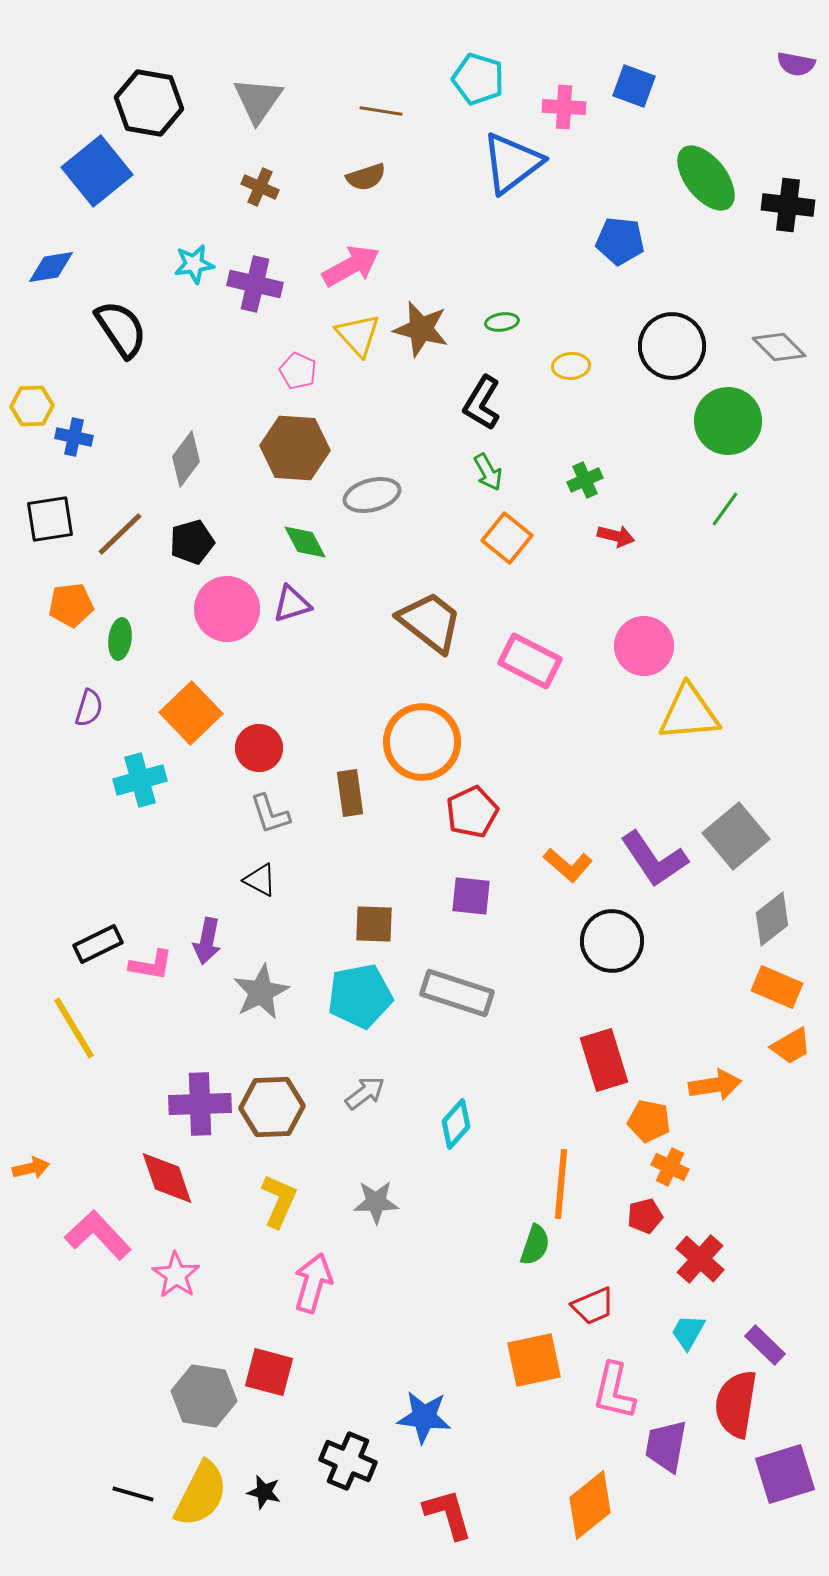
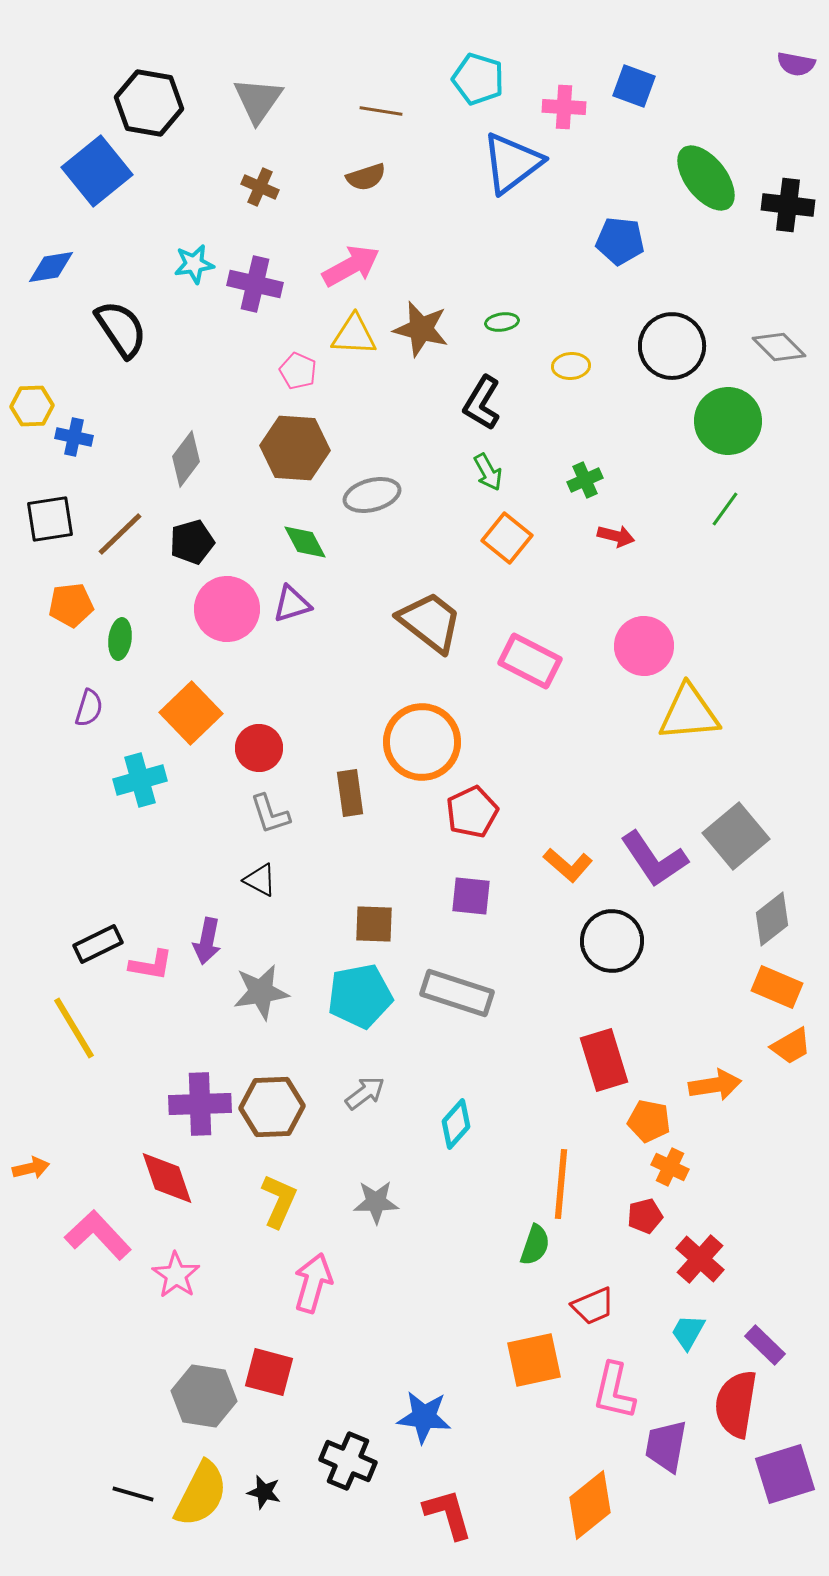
yellow triangle at (358, 335): moved 4 px left; rotated 45 degrees counterclockwise
gray star at (261, 992): rotated 18 degrees clockwise
